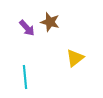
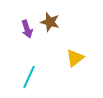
purple arrow: moved 1 px down; rotated 24 degrees clockwise
cyan line: moved 4 px right; rotated 30 degrees clockwise
